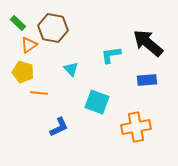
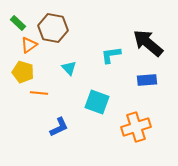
cyan triangle: moved 2 px left, 1 px up
orange cross: rotated 8 degrees counterclockwise
